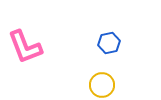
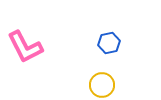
pink L-shape: rotated 6 degrees counterclockwise
